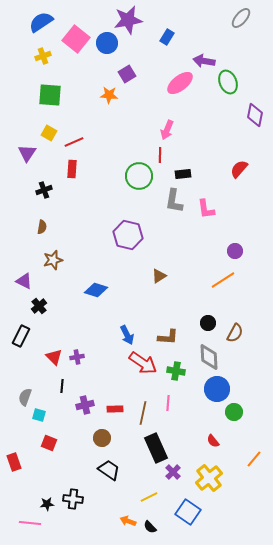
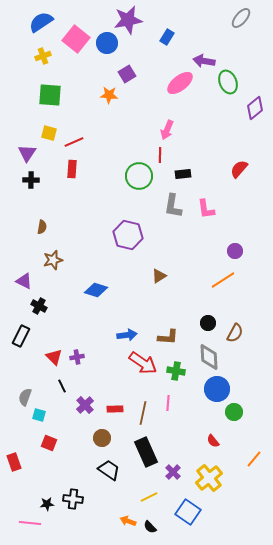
purple diamond at (255, 115): moved 7 px up; rotated 40 degrees clockwise
yellow square at (49, 133): rotated 14 degrees counterclockwise
black cross at (44, 190): moved 13 px left, 10 px up; rotated 21 degrees clockwise
gray L-shape at (174, 201): moved 1 px left, 5 px down
black cross at (39, 306): rotated 21 degrees counterclockwise
blue arrow at (127, 335): rotated 72 degrees counterclockwise
black line at (62, 386): rotated 32 degrees counterclockwise
purple cross at (85, 405): rotated 30 degrees counterclockwise
black rectangle at (156, 448): moved 10 px left, 4 px down
